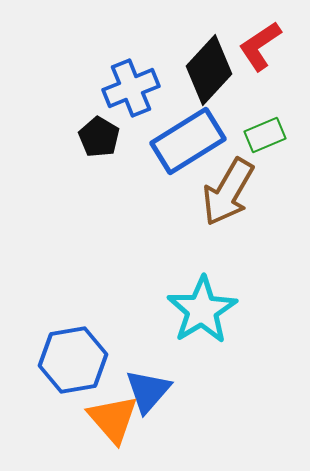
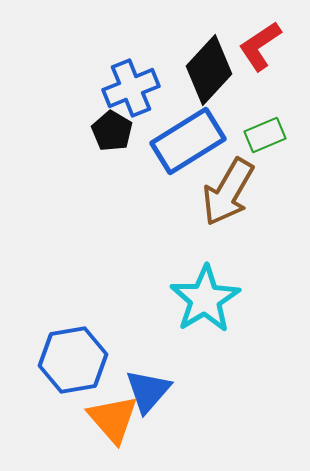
black pentagon: moved 13 px right, 6 px up
cyan star: moved 3 px right, 11 px up
